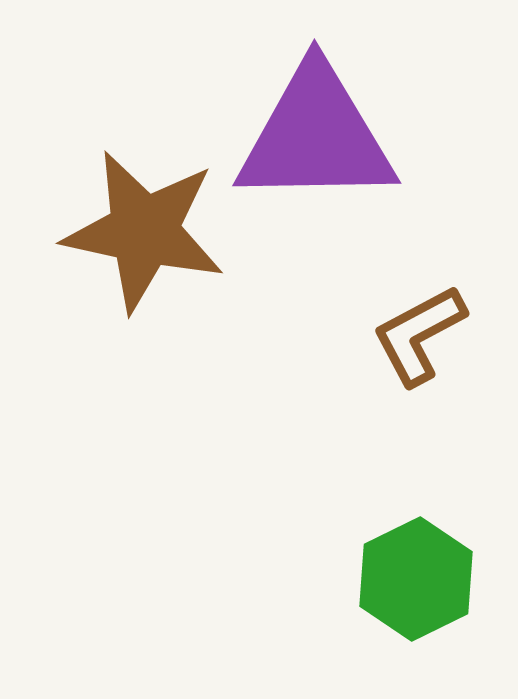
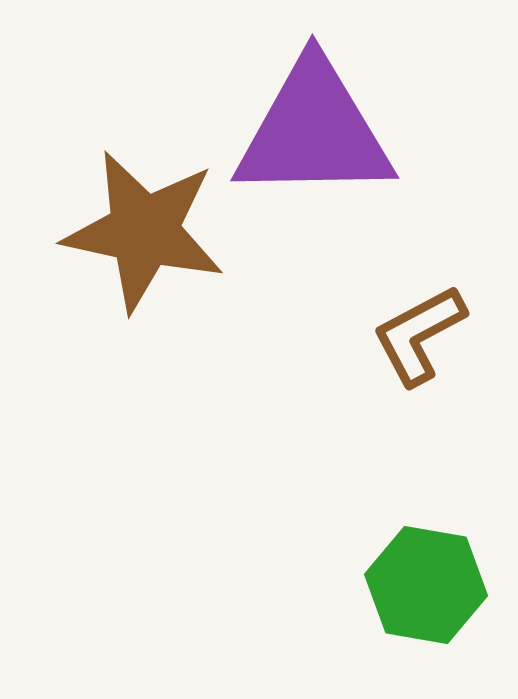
purple triangle: moved 2 px left, 5 px up
green hexagon: moved 10 px right, 6 px down; rotated 24 degrees counterclockwise
